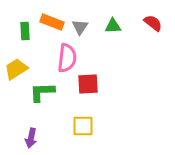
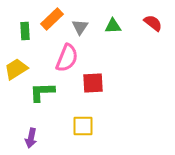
orange rectangle: moved 3 px up; rotated 65 degrees counterclockwise
pink semicircle: rotated 16 degrees clockwise
red square: moved 5 px right, 1 px up
